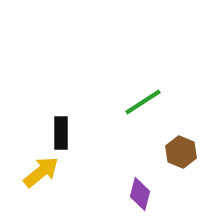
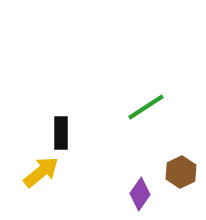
green line: moved 3 px right, 5 px down
brown hexagon: moved 20 px down; rotated 12 degrees clockwise
purple diamond: rotated 20 degrees clockwise
